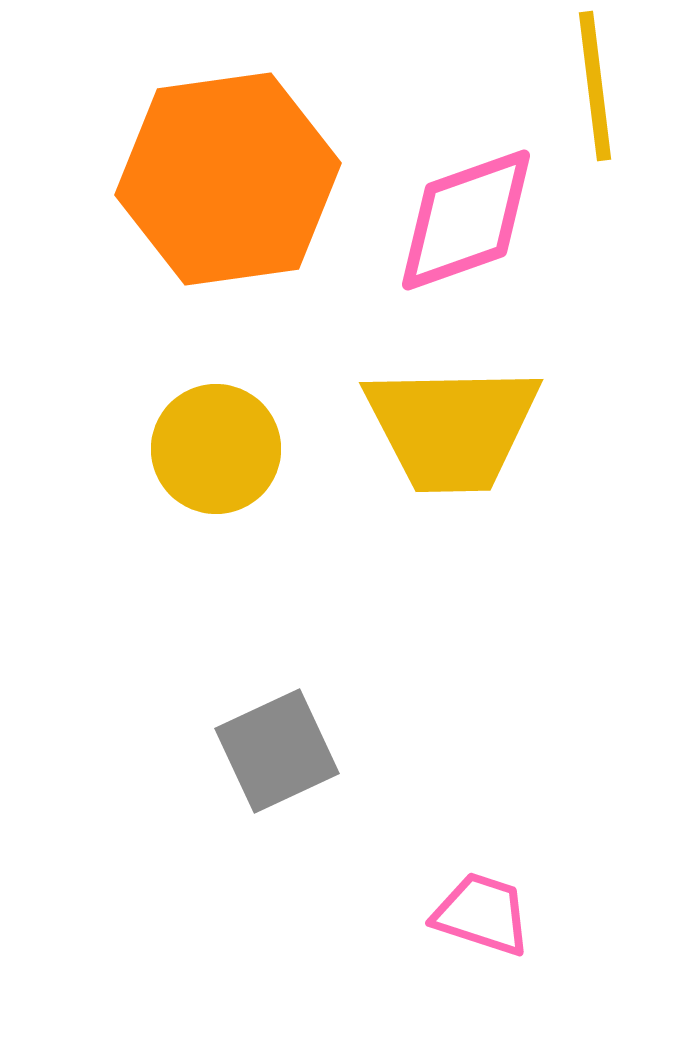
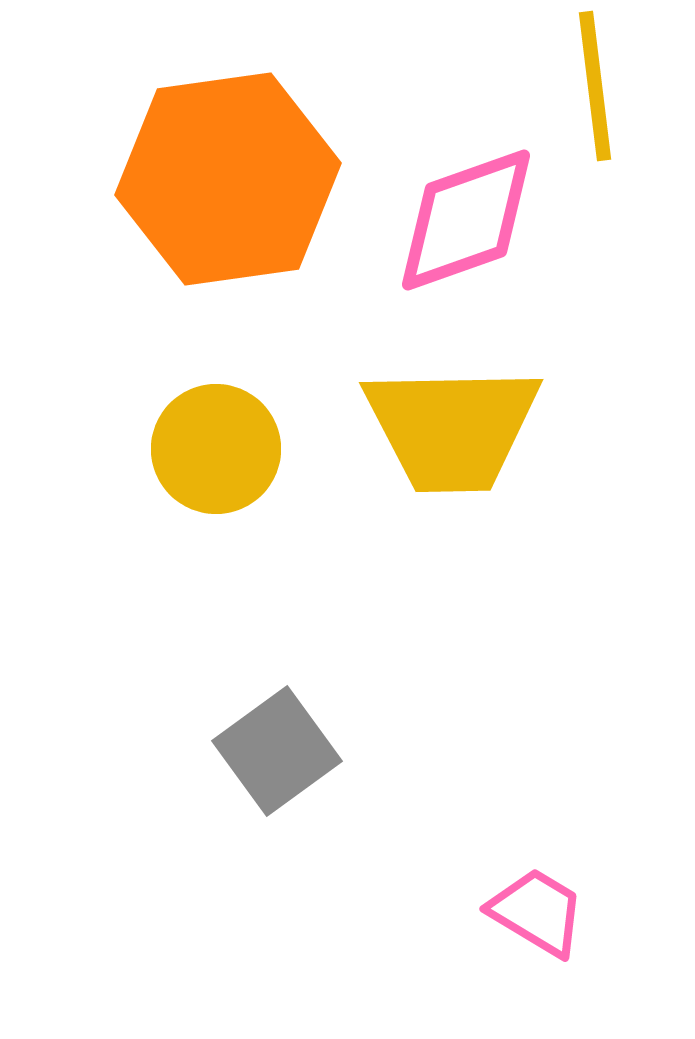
gray square: rotated 11 degrees counterclockwise
pink trapezoid: moved 55 px right, 2 px up; rotated 13 degrees clockwise
